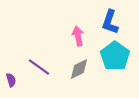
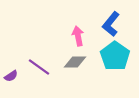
blue L-shape: moved 1 px right, 2 px down; rotated 20 degrees clockwise
gray diamond: moved 4 px left, 7 px up; rotated 25 degrees clockwise
purple semicircle: moved 4 px up; rotated 72 degrees clockwise
